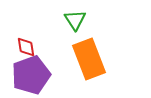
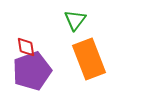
green triangle: rotated 10 degrees clockwise
purple pentagon: moved 1 px right, 4 px up
